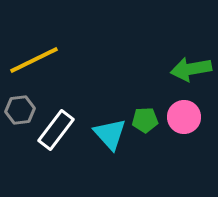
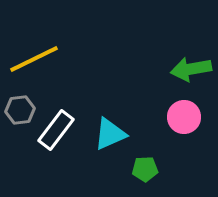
yellow line: moved 1 px up
green pentagon: moved 49 px down
cyan triangle: rotated 48 degrees clockwise
